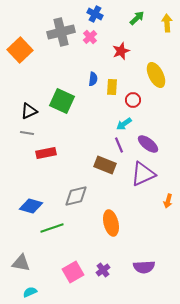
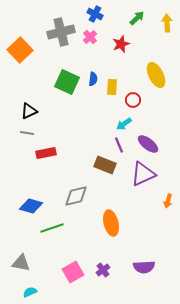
red star: moved 7 px up
green square: moved 5 px right, 19 px up
